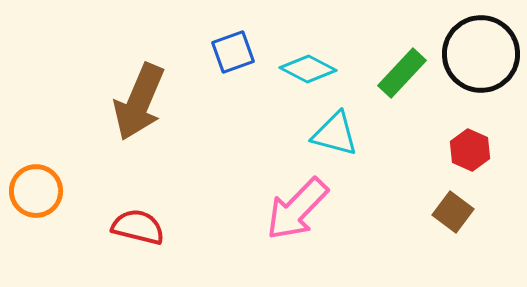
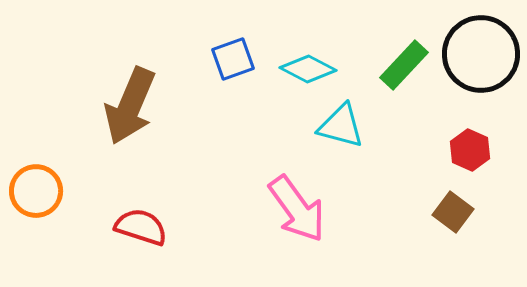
blue square: moved 7 px down
green rectangle: moved 2 px right, 8 px up
brown arrow: moved 9 px left, 4 px down
cyan triangle: moved 6 px right, 8 px up
pink arrow: rotated 80 degrees counterclockwise
red semicircle: moved 3 px right; rotated 4 degrees clockwise
